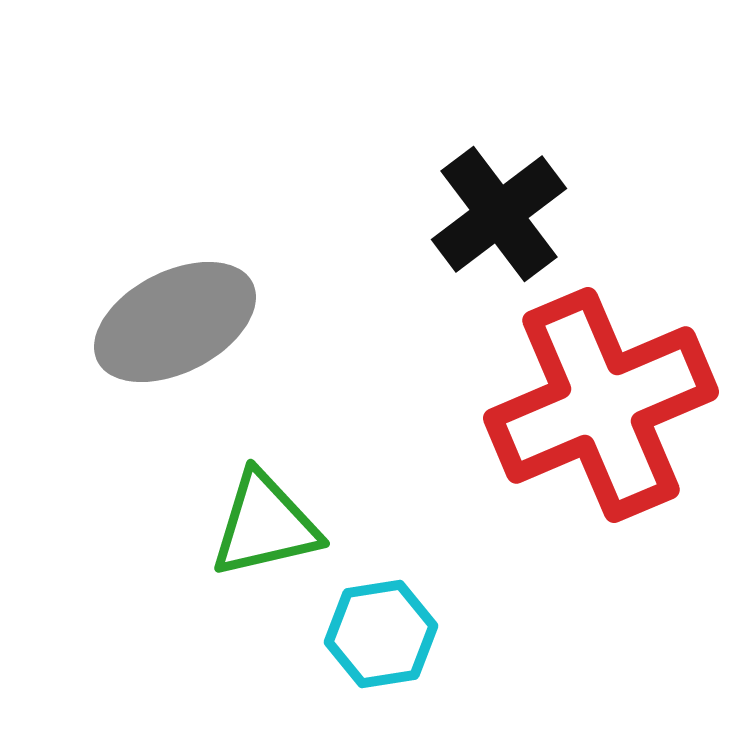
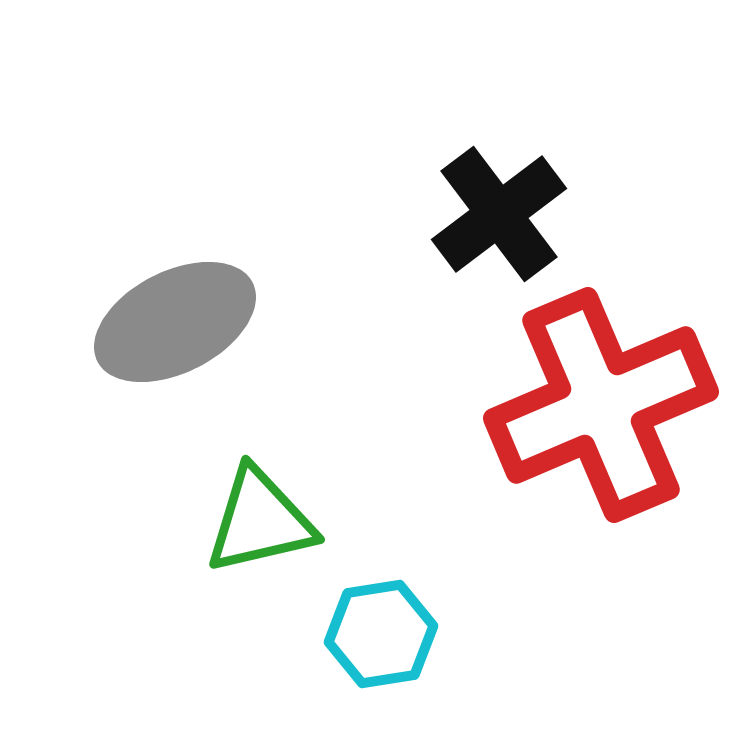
green triangle: moved 5 px left, 4 px up
